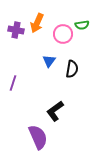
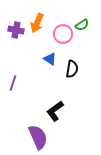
green semicircle: rotated 24 degrees counterclockwise
blue triangle: moved 1 px right, 2 px up; rotated 32 degrees counterclockwise
